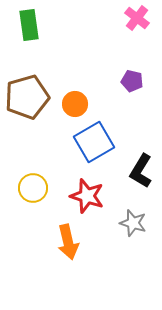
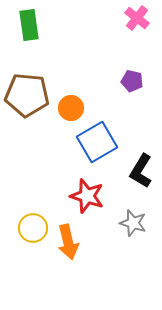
brown pentagon: moved 2 px up; rotated 21 degrees clockwise
orange circle: moved 4 px left, 4 px down
blue square: moved 3 px right
yellow circle: moved 40 px down
